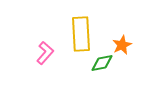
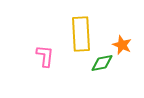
orange star: rotated 24 degrees counterclockwise
pink L-shape: moved 3 px down; rotated 35 degrees counterclockwise
